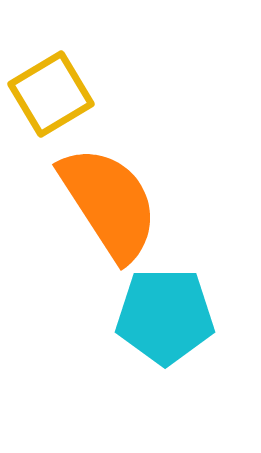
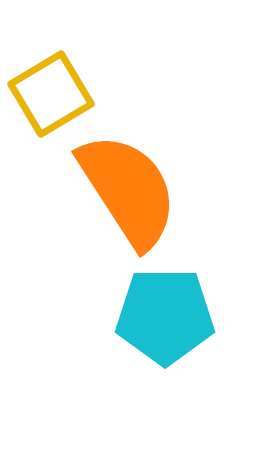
orange semicircle: moved 19 px right, 13 px up
